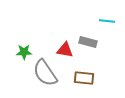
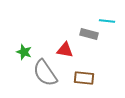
gray rectangle: moved 1 px right, 8 px up
green star: rotated 21 degrees clockwise
